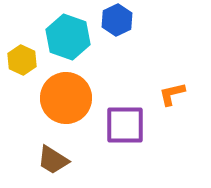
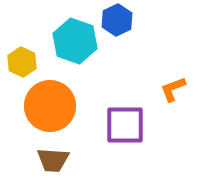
cyan hexagon: moved 7 px right, 4 px down
yellow hexagon: moved 2 px down
orange L-shape: moved 1 px right, 5 px up; rotated 8 degrees counterclockwise
orange circle: moved 16 px left, 8 px down
brown trapezoid: rotated 28 degrees counterclockwise
